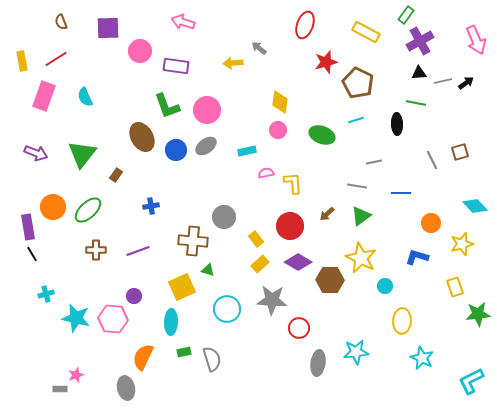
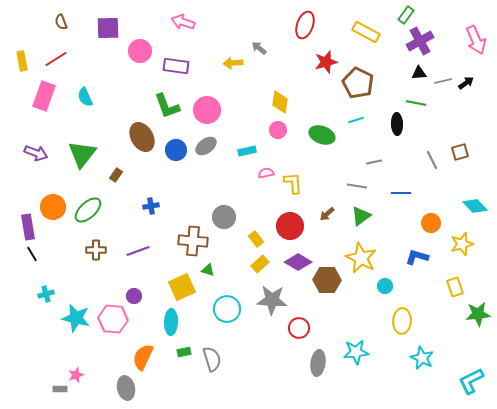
brown hexagon at (330, 280): moved 3 px left
